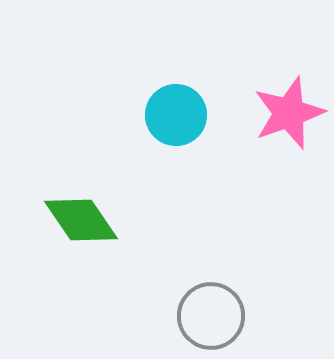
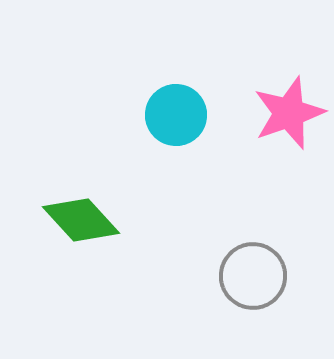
green diamond: rotated 8 degrees counterclockwise
gray circle: moved 42 px right, 40 px up
